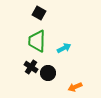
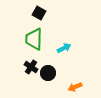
green trapezoid: moved 3 px left, 2 px up
